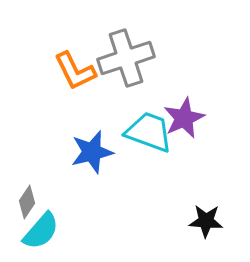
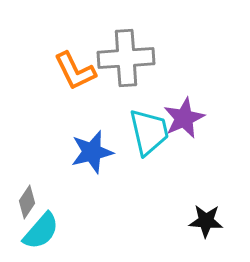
gray cross: rotated 14 degrees clockwise
cyan trapezoid: rotated 57 degrees clockwise
